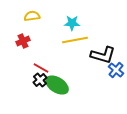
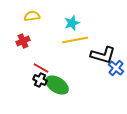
cyan star: rotated 21 degrees counterclockwise
blue cross: moved 2 px up
black cross: rotated 24 degrees counterclockwise
